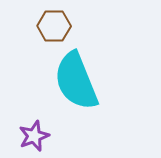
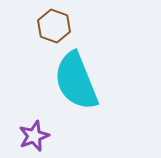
brown hexagon: rotated 20 degrees clockwise
